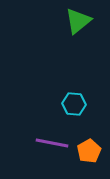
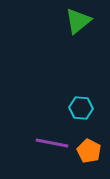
cyan hexagon: moved 7 px right, 4 px down
orange pentagon: rotated 15 degrees counterclockwise
